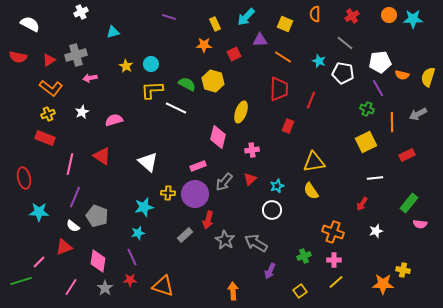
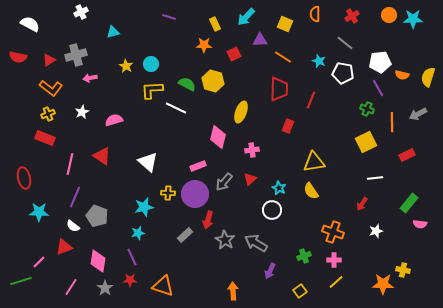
cyan star at (277, 186): moved 2 px right, 2 px down; rotated 24 degrees counterclockwise
